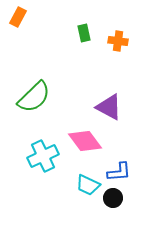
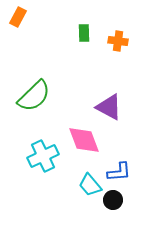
green rectangle: rotated 12 degrees clockwise
green semicircle: moved 1 px up
pink diamond: moved 1 px left, 1 px up; rotated 16 degrees clockwise
cyan trapezoid: moved 2 px right; rotated 25 degrees clockwise
black circle: moved 2 px down
